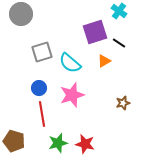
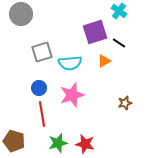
cyan semicircle: rotated 45 degrees counterclockwise
brown star: moved 2 px right
